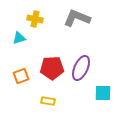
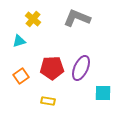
yellow cross: moved 2 px left; rotated 28 degrees clockwise
cyan triangle: moved 3 px down
orange square: rotated 14 degrees counterclockwise
